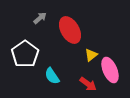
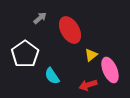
red arrow: moved 1 px down; rotated 126 degrees clockwise
